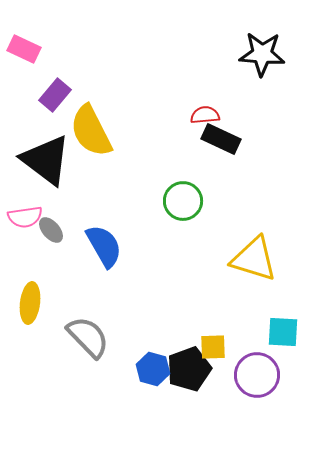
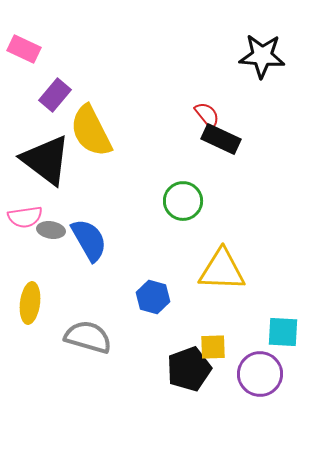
black star: moved 2 px down
red semicircle: moved 2 px right; rotated 56 degrees clockwise
gray ellipse: rotated 40 degrees counterclockwise
blue semicircle: moved 15 px left, 6 px up
yellow triangle: moved 32 px left, 11 px down; rotated 15 degrees counterclockwise
gray semicircle: rotated 30 degrees counterclockwise
blue hexagon: moved 72 px up
purple circle: moved 3 px right, 1 px up
